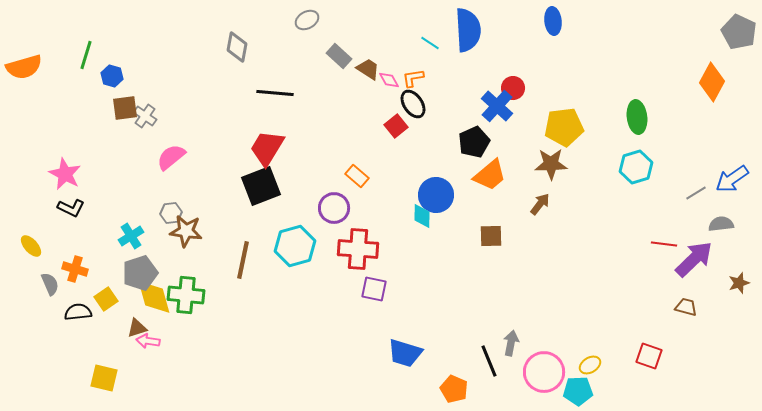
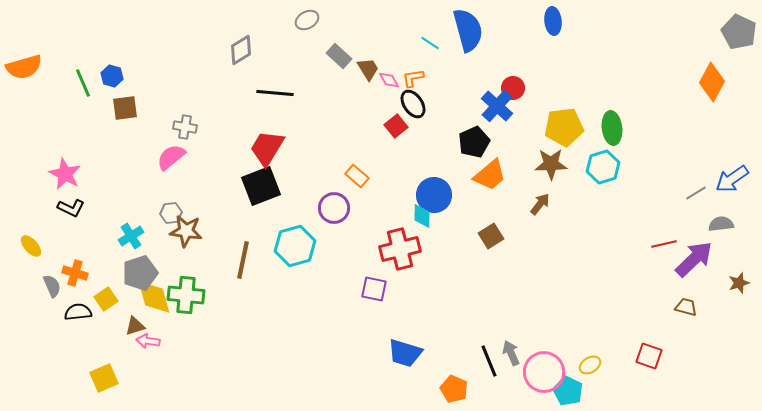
blue semicircle at (468, 30): rotated 12 degrees counterclockwise
gray diamond at (237, 47): moved 4 px right, 3 px down; rotated 48 degrees clockwise
green line at (86, 55): moved 3 px left, 28 px down; rotated 40 degrees counterclockwise
brown trapezoid at (368, 69): rotated 25 degrees clockwise
gray cross at (145, 116): moved 40 px right, 11 px down; rotated 25 degrees counterclockwise
green ellipse at (637, 117): moved 25 px left, 11 px down
cyan hexagon at (636, 167): moved 33 px left
blue circle at (436, 195): moved 2 px left
brown square at (491, 236): rotated 30 degrees counterclockwise
red line at (664, 244): rotated 20 degrees counterclockwise
red cross at (358, 249): moved 42 px right; rotated 18 degrees counterclockwise
orange cross at (75, 269): moved 4 px down
gray semicircle at (50, 284): moved 2 px right, 2 px down
brown triangle at (137, 328): moved 2 px left, 2 px up
gray arrow at (511, 343): moved 10 px down; rotated 35 degrees counterclockwise
yellow square at (104, 378): rotated 36 degrees counterclockwise
cyan pentagon at (578, 391): moved 10 px left; rotated 28 degrees clockwise
